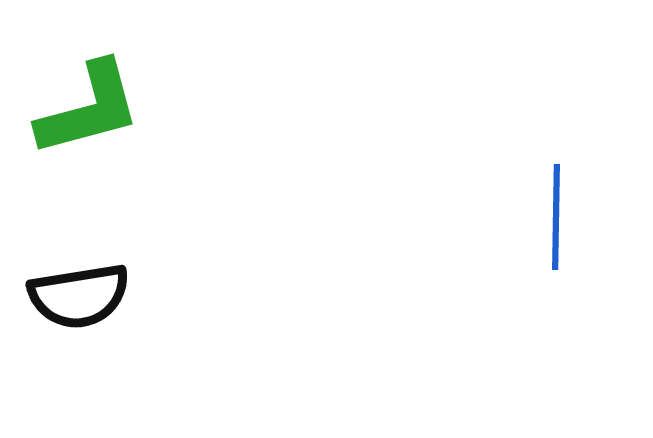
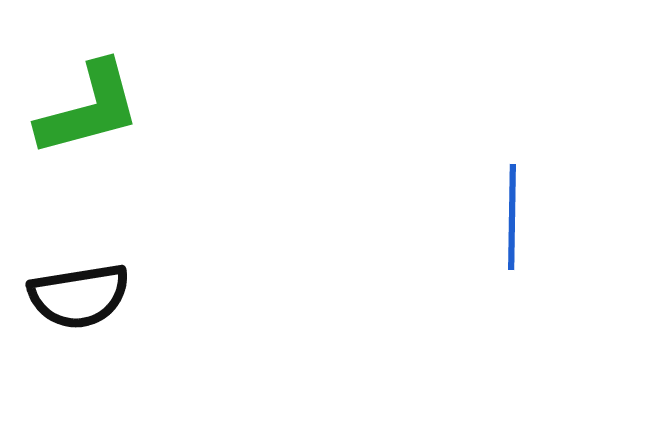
blue line: moved 44 px left
